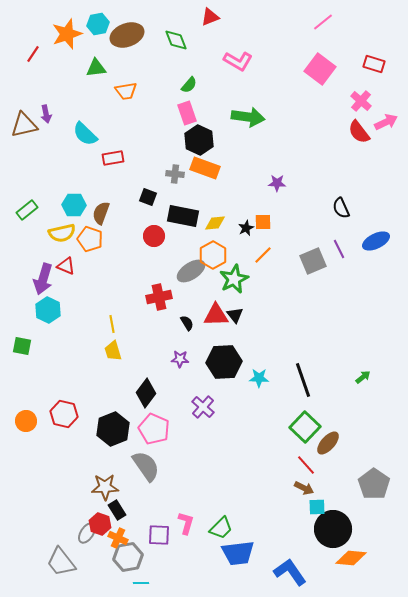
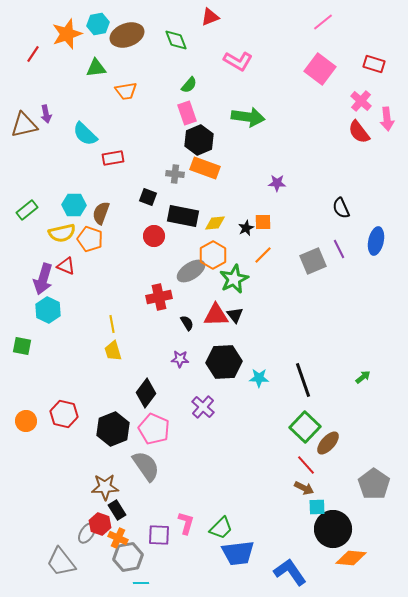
pink arrow at (386, 122): moved 1 px right, 3 px up; rotated 110 degrees clockwise
black hexagon at (199, 140): rotated 12 degrees clockwise
blue ellipse at (376, 241): rotated 52 degrees counterclockwise
